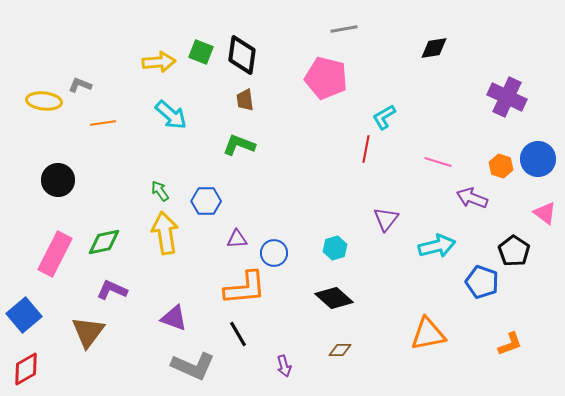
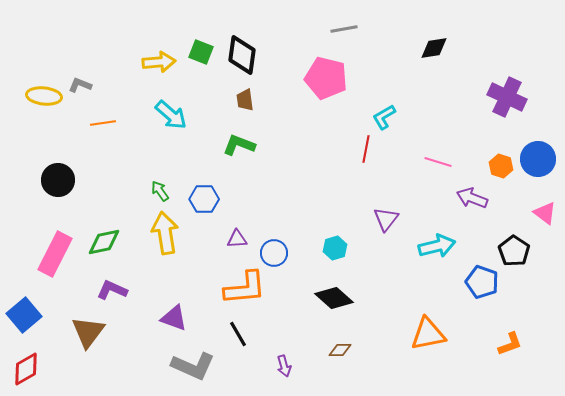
yellow ellipse at (44, 101): moved 5 px up
blue hexagon at (206, 201): moved 2 px left, 2 px up
